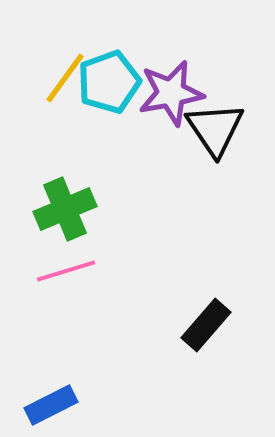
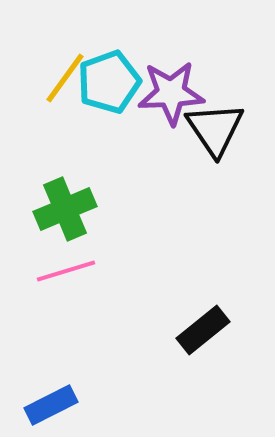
purple star: rotated 8 degrees clockwise
black rectangle: moved 3 px left, 5 px down; rotated 10 degrees clockwise
